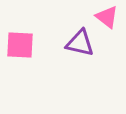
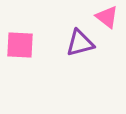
purple triangle: rotated 28 degrees counterclockwise
